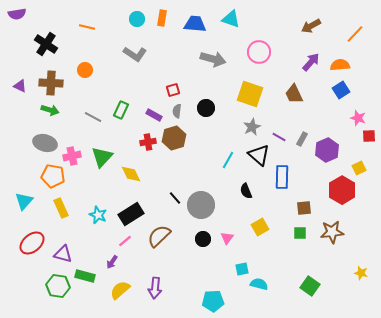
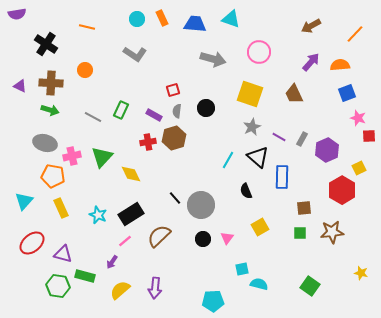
orange rectangle at (162, 18): rotated 35 degrees counterclockwise
blue square at (341, 90): moved 6 px right, 3 px down; rotated 12 degrees clockwise
black triangle at (259, 155): moved 1 px left, 2 px down
